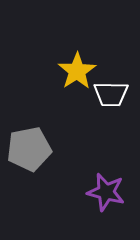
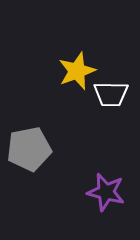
yellow star: rotated 12 degrees clockwise
